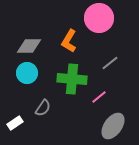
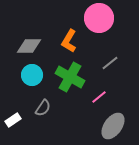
cyan circle: moved 5 px right, 2 px down
green cross: moved 2 px left, 2 px up; rotated 24 degrees clockwise
white rectangle: moved 2 px left, 3 px up
